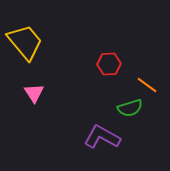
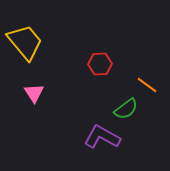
red hexagon: moved 9 px left
green semicircle: moved 4 px left, 1 px down; rotated 20 degrees counterclockwise
